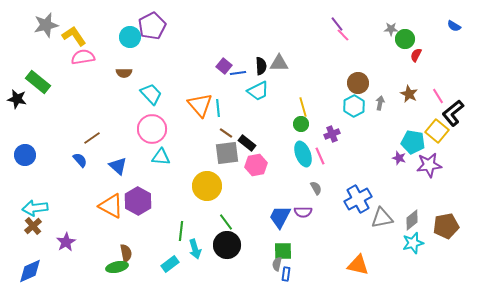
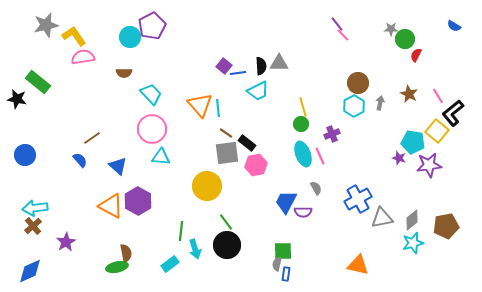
blue trapezoid at (280, 217): moved 6 px right, 15 px up
